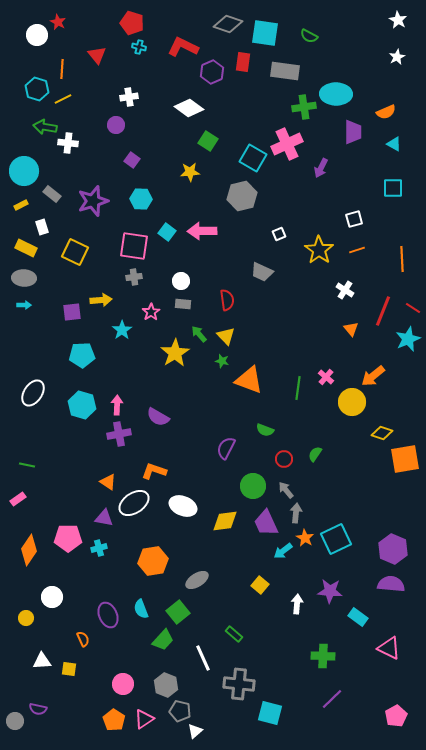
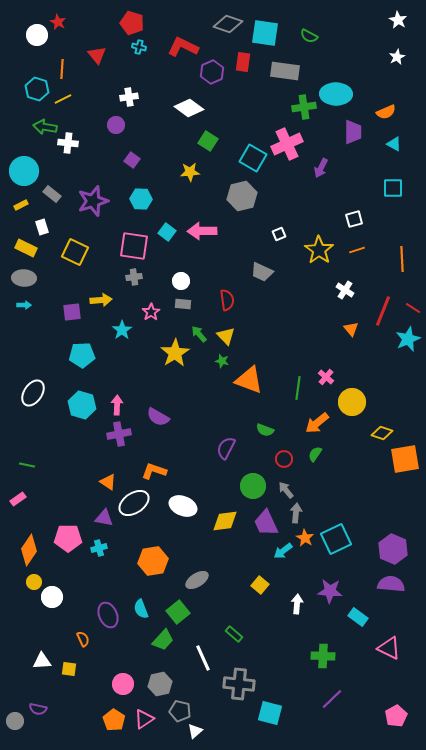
orange arrow at (373, 376): moved 56 px left, 47 px down
yellow circle at (26, 618): moved 8 px right, 36 px up
gray hexagon at (166, 685): moved 6 px left, 1 px up; rotated 25 degrees clockwise
